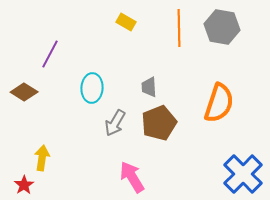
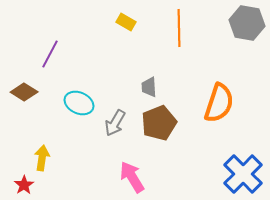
gray hexagon: moved 25 px right, 4 px up
cyan ellipse: moved 13 px left, 15 px down; rotated 68 degrees counterclockwise
